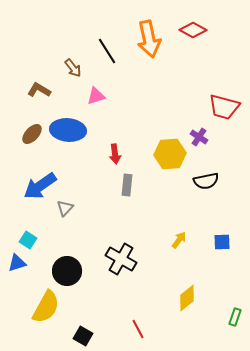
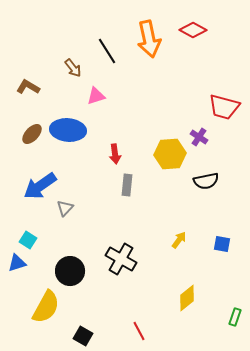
brown L-shape: moved 11 px left, 3 px up
blue square: moved 2 px down; rotated 12 degrees clockwise
black circle: moved 3 px right
red line: moved 1 px right, 2 px down
